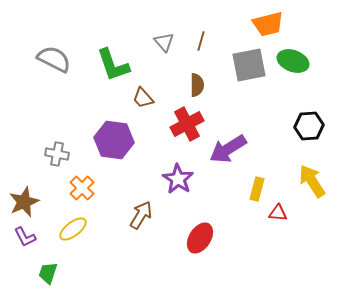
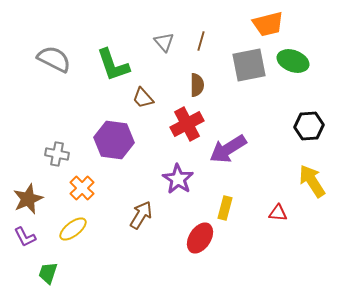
yellow rectangle: moved 32 px left, 19 px down
brown star: moved 4 px right, 3 px up
